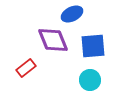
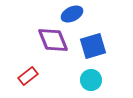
blue square: rotated 12 degrees counterclockwise
red rectangle: moved 2 px right, 8 px down
cyan circle: moved 1 px right
